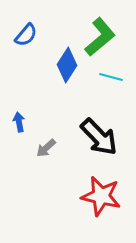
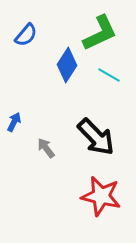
green L-shape: moved 4 px up; rotated 15 degrees clockwise
cyan line: moved 2 px left, 2 px up; rotated 15 degrees clockwise
blue arrow: moved 5 px left; rotated 36 degrees clockwise
black arrow: moved 3 px left
gray arrow: rotated 95 degrees clockwise
